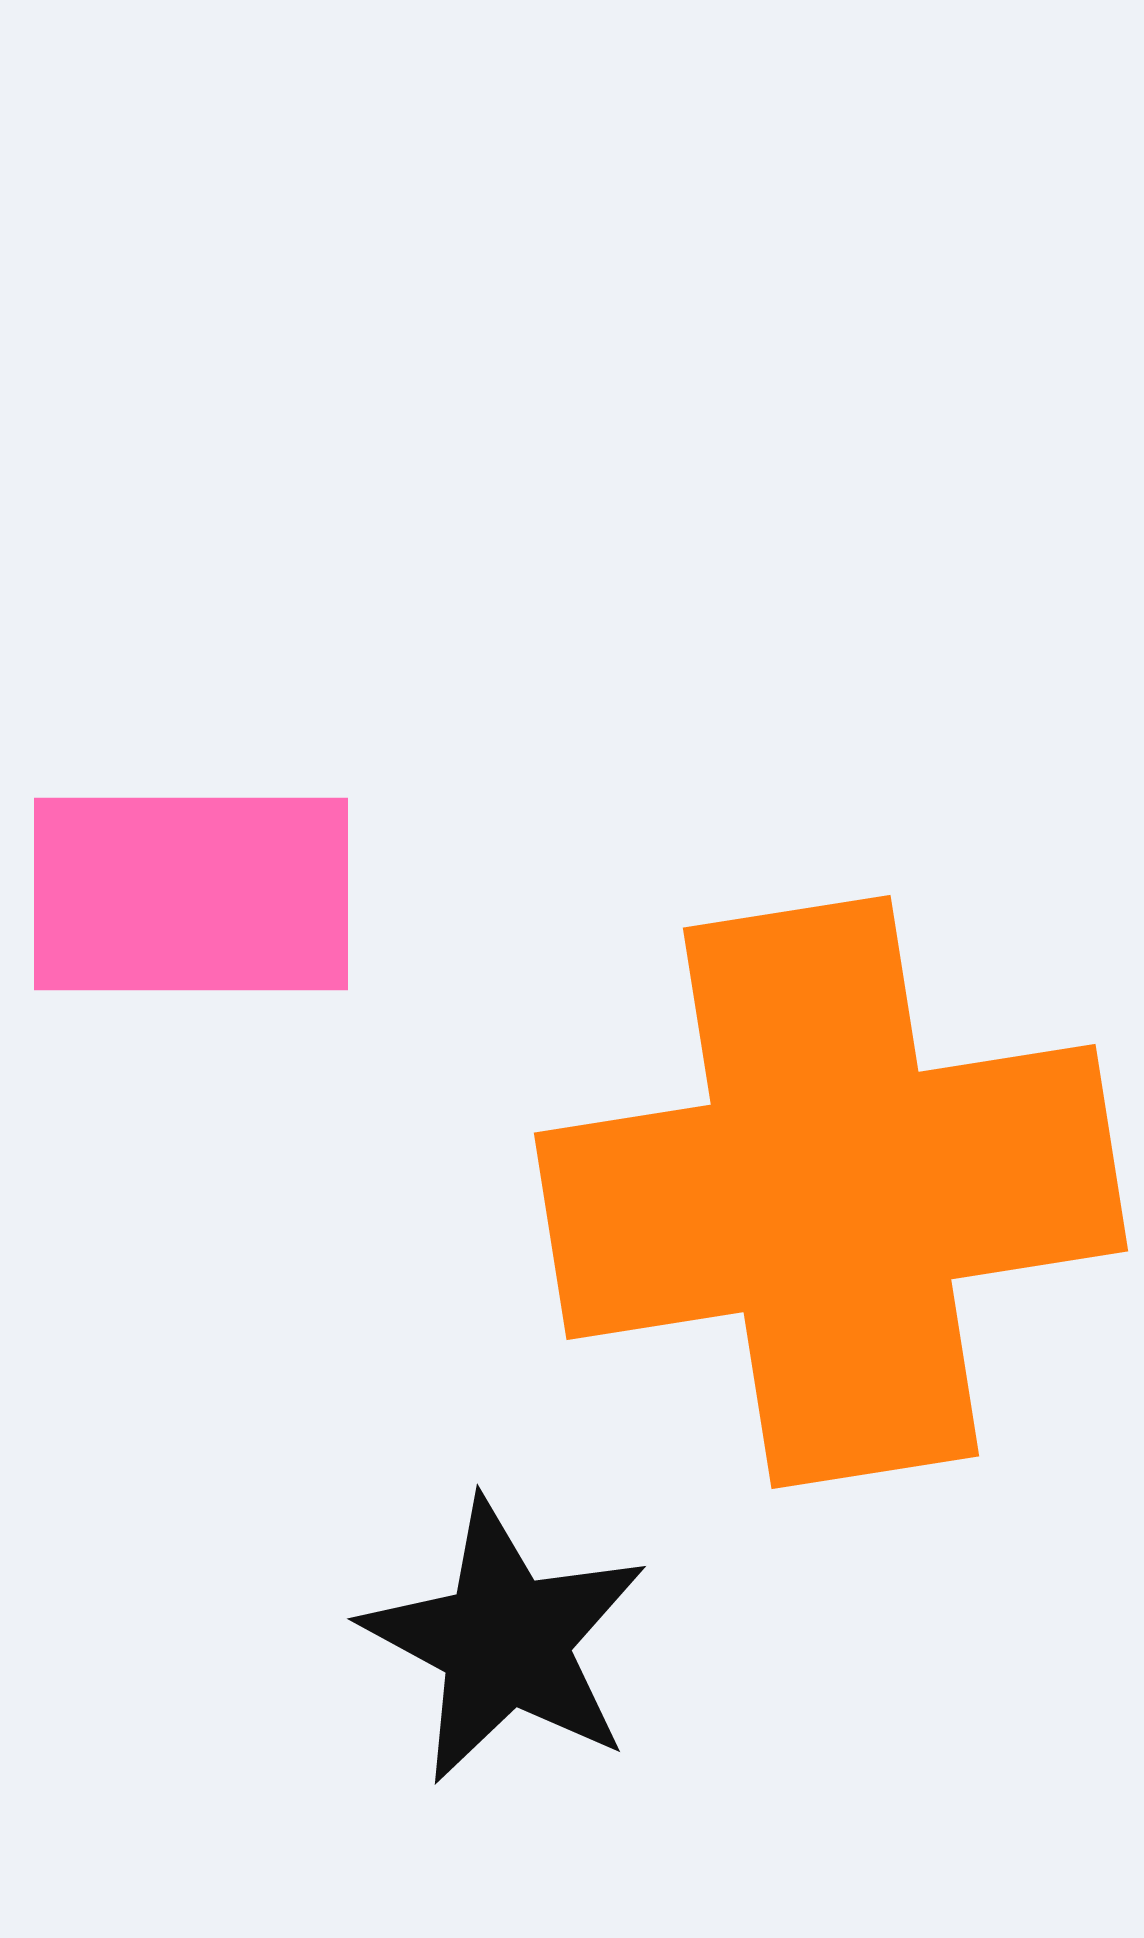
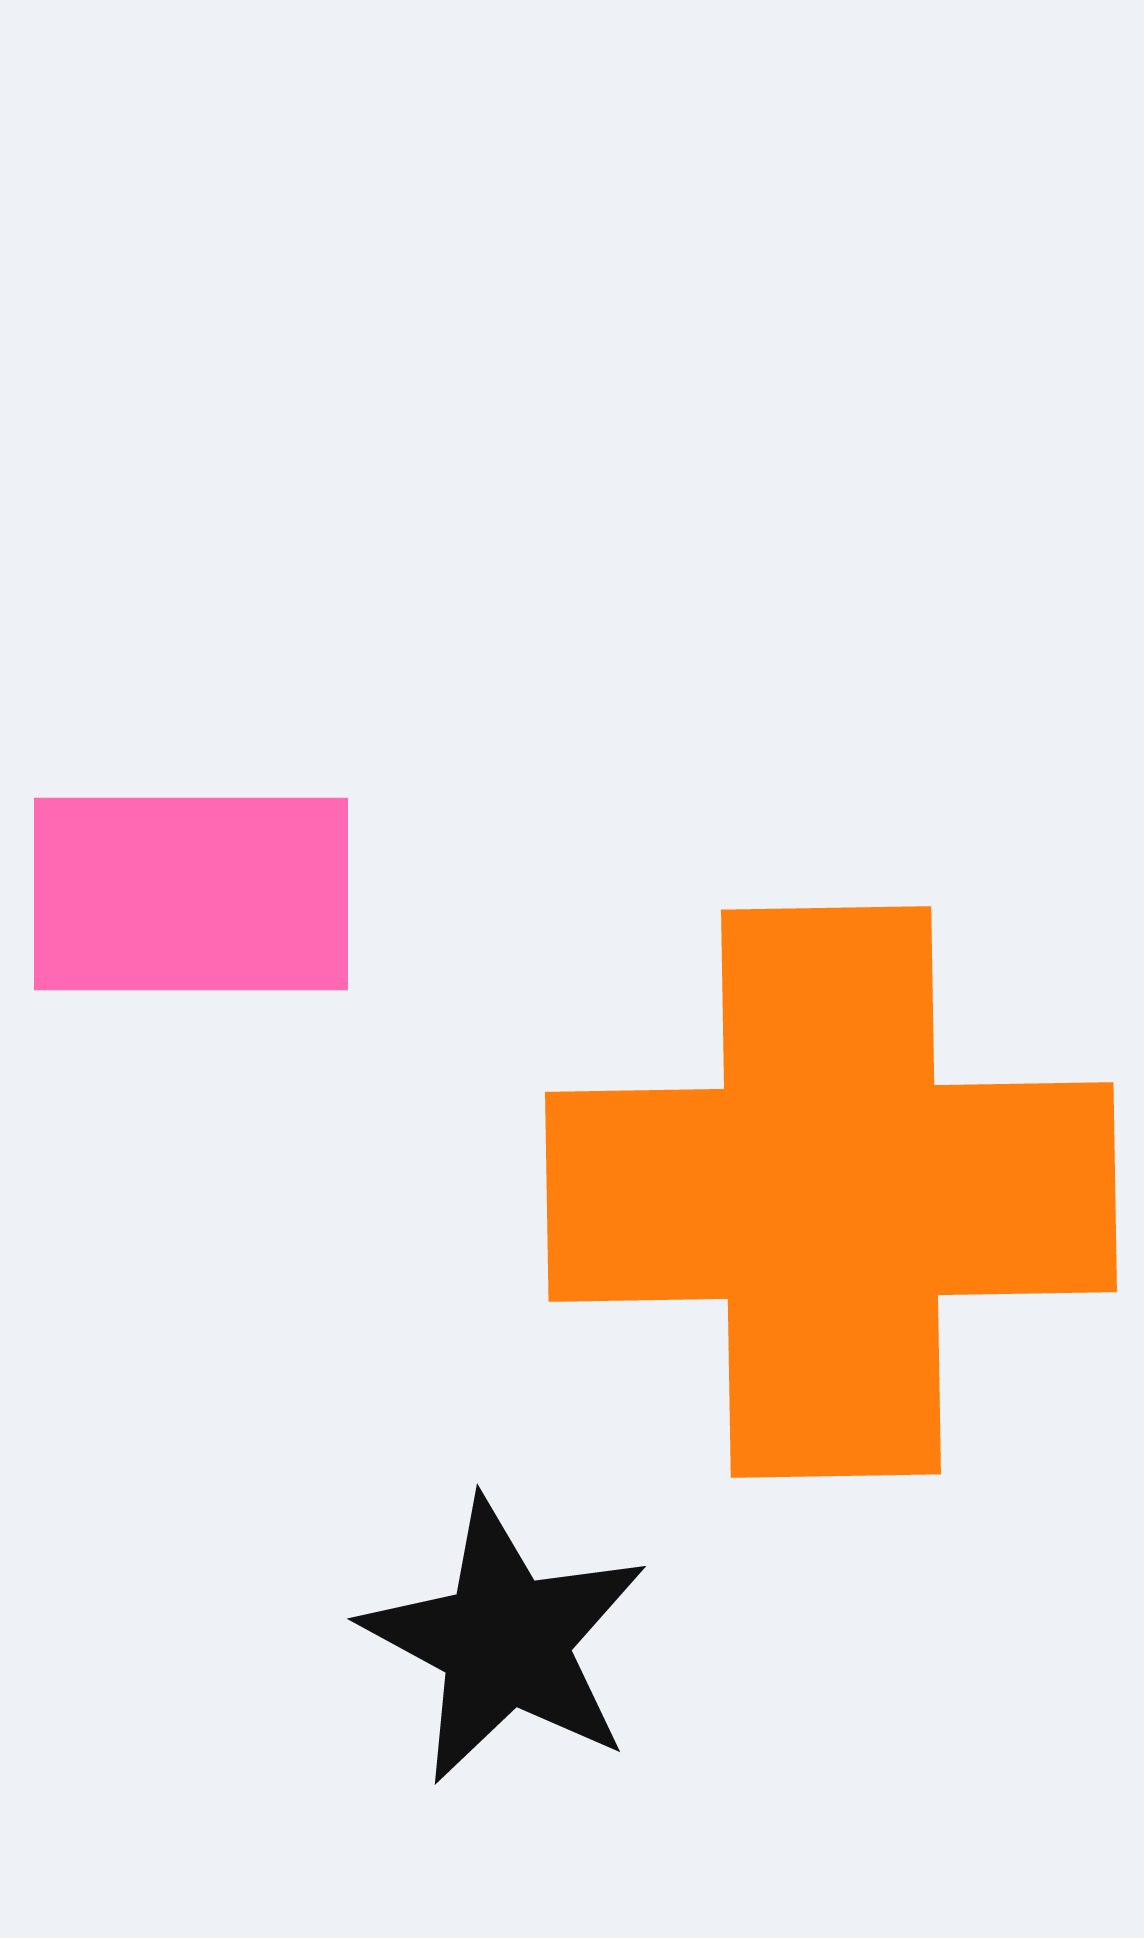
orange cross: rotated 8 degrees clockwise
